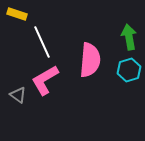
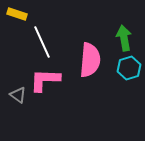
green arrow: moved 5 px left, 1 px down
cyan hexagon: moved 2 px up
pink L-shape: rotated 32 degrees clockwise
